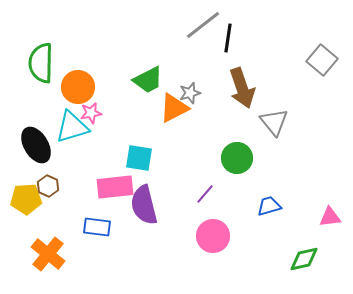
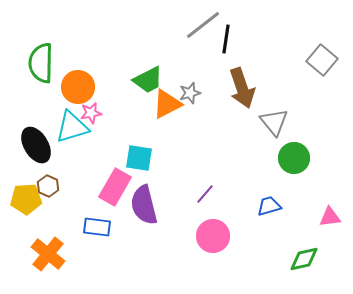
black line: moved 2 px left, 1 px down
orange triangle: moved 7 px left, 4 px up
green circle: moved 57 px right
pink rectangle: rotated 54 degrees counterclockwise
